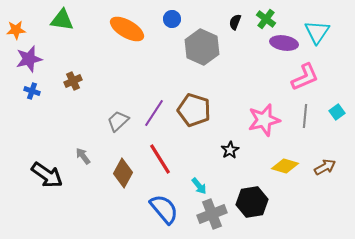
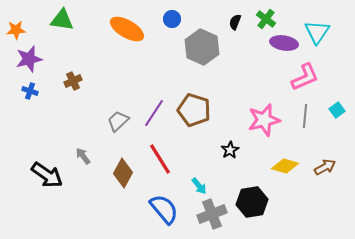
blue cross: moved 2 px left
cyan square: moved 2 px up
